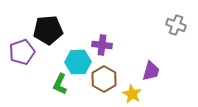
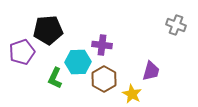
green L-shape: moved 5 px left, 6 px up
